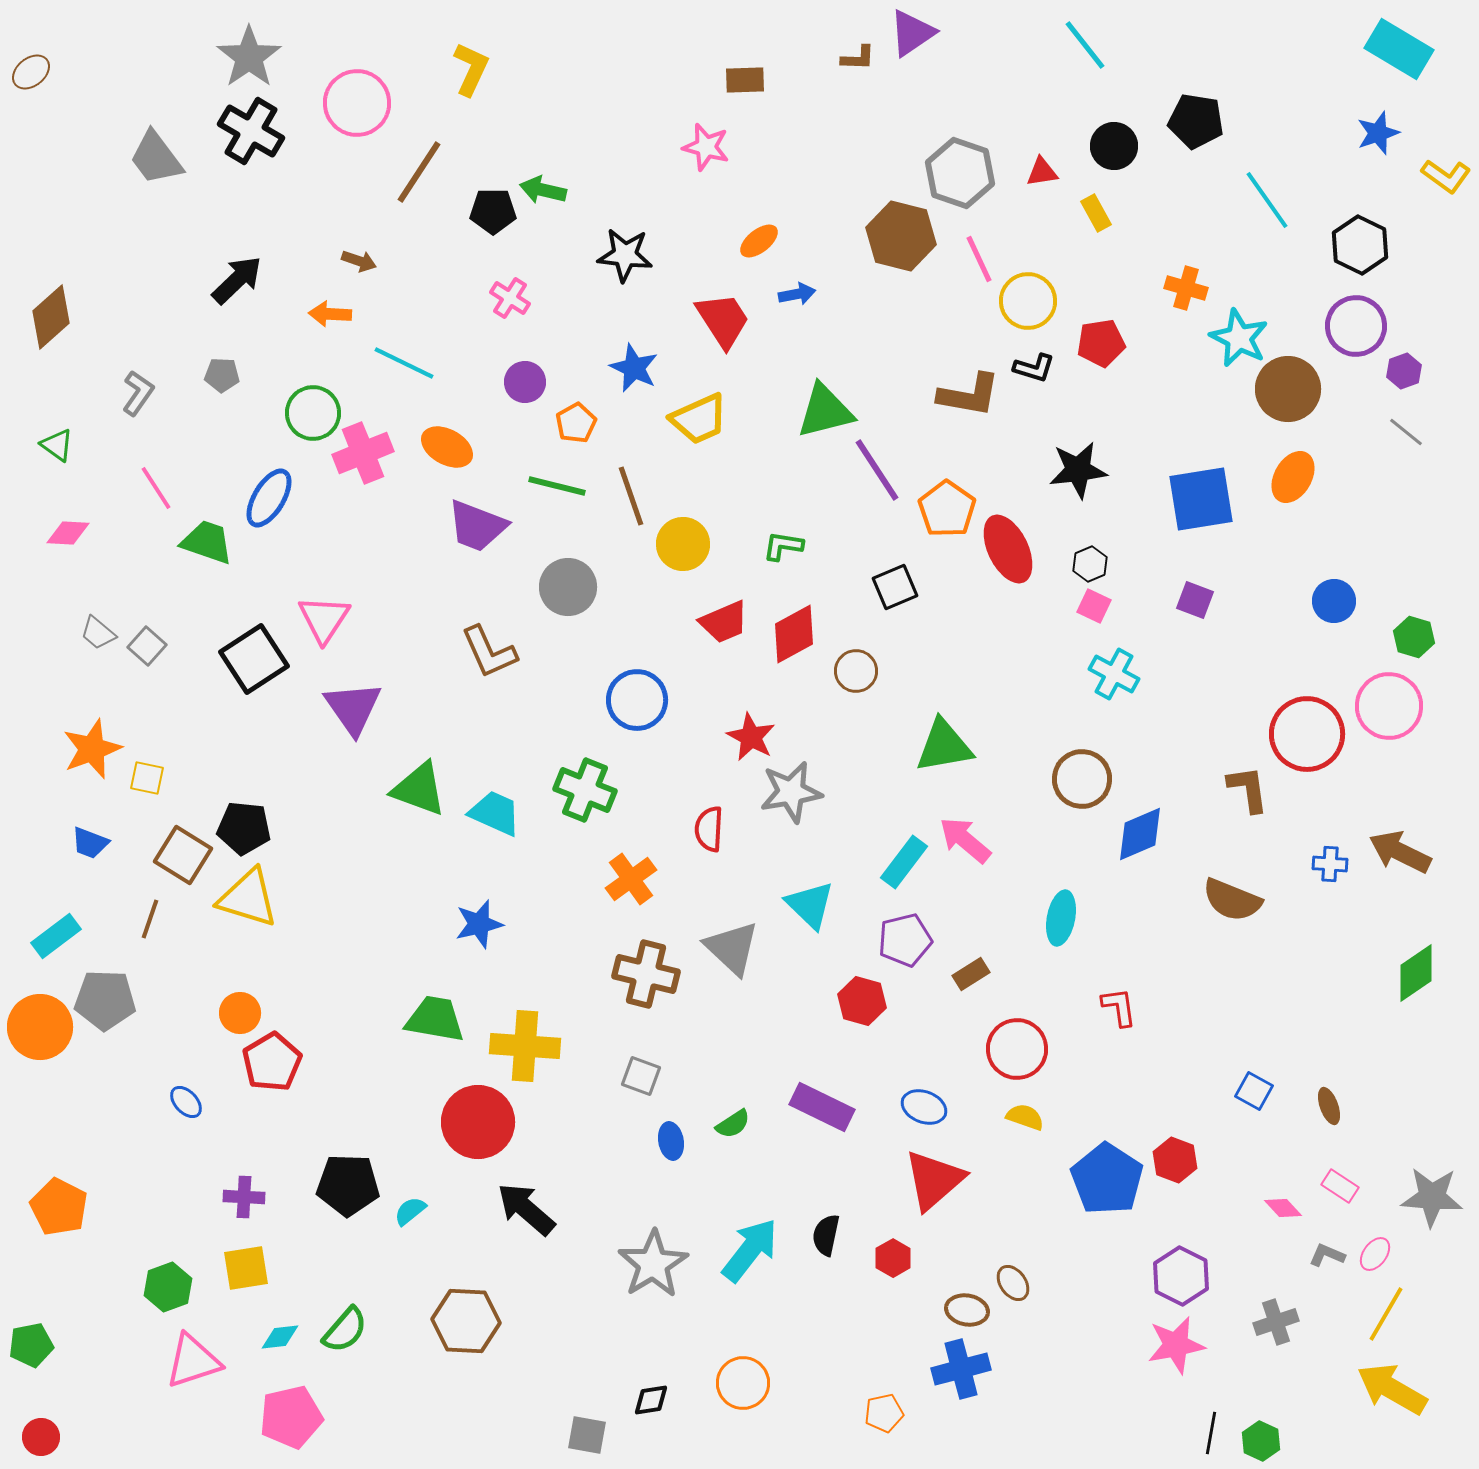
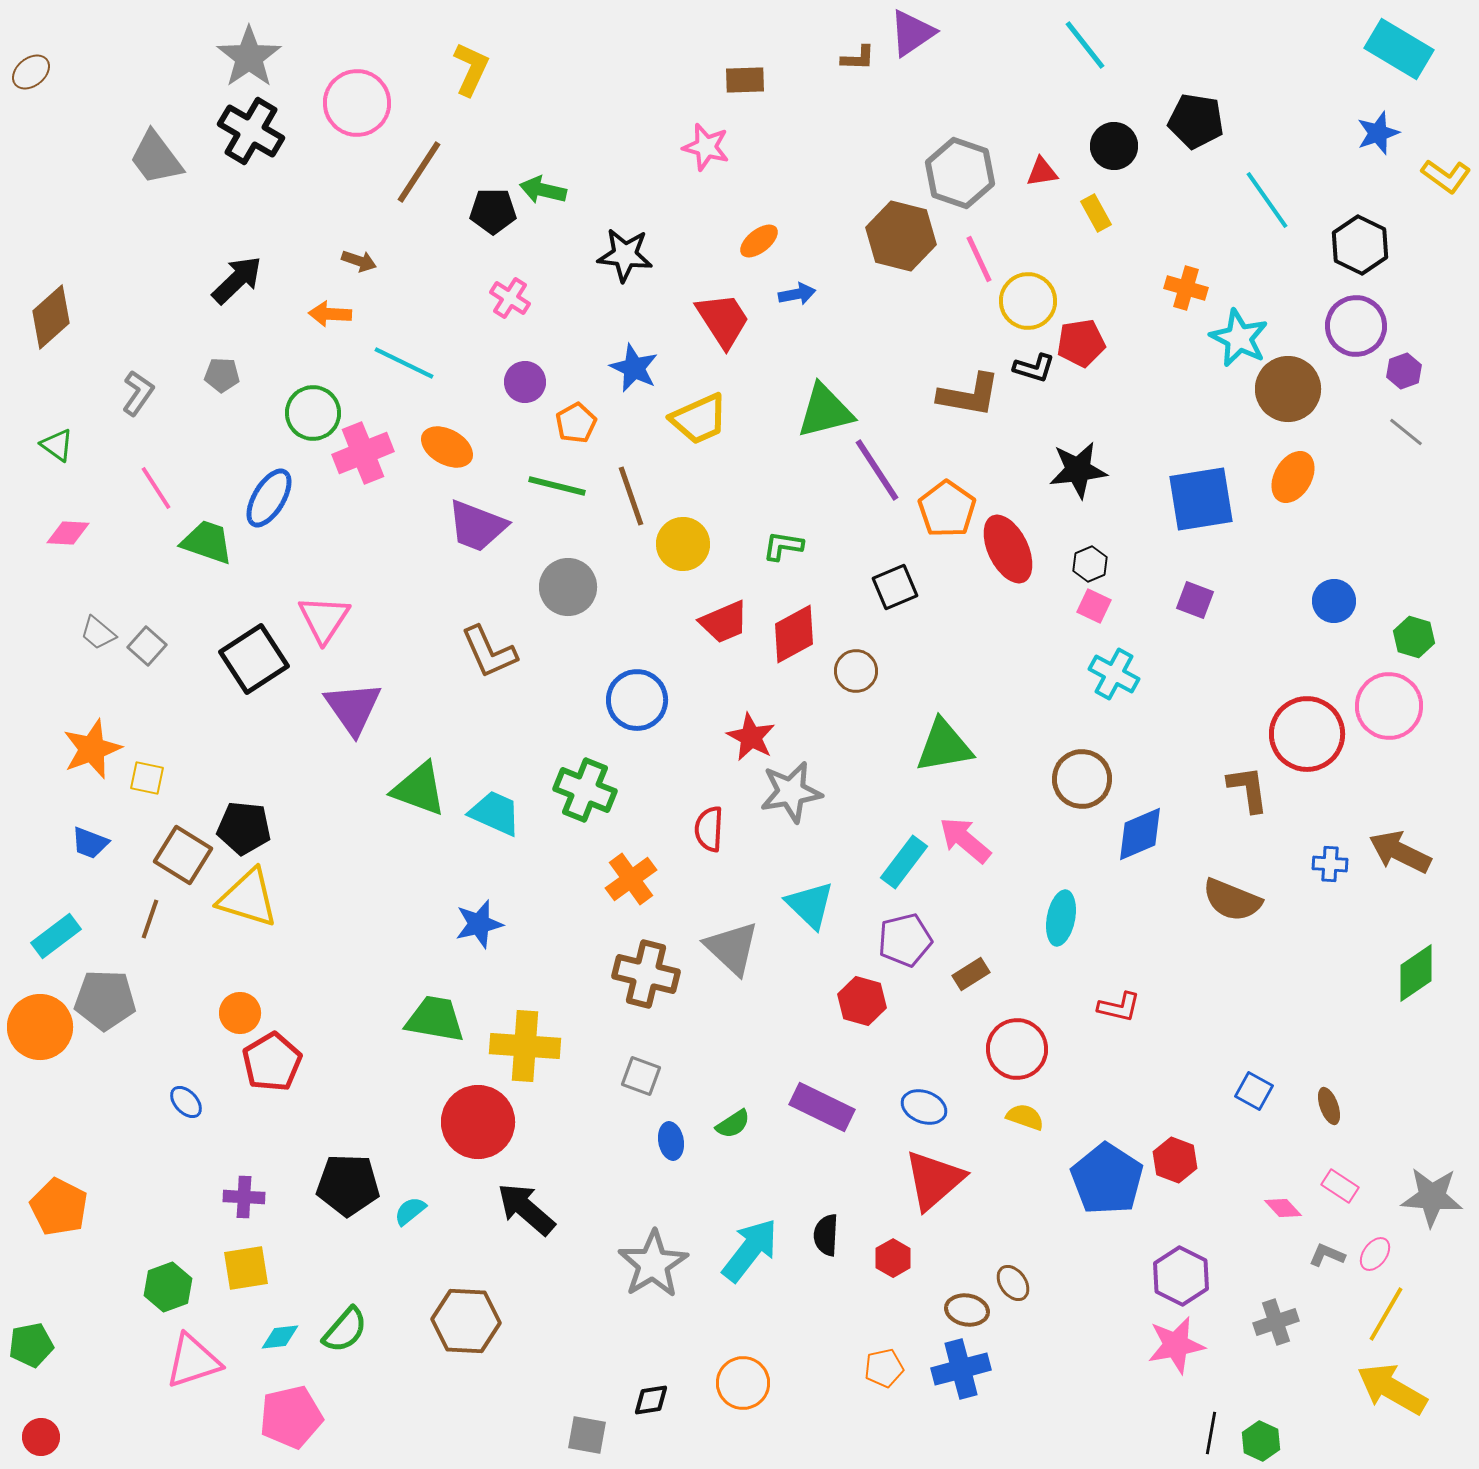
red pentagon at (1101, 343): moved 20 px left
red L-shape at (1119, 1007): rotated 111 degrees clockwise
black semicircle at (826, 1235): rotated 9 degrees counterclockwise
orange pentagon at (884, 1413): moved 45 px up
